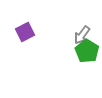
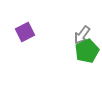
green pentagon: rotated 15 degrees clockwise
